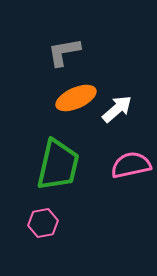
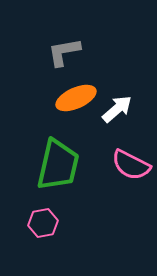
pink semicircle: rotated 141 degrees counterclockwise
